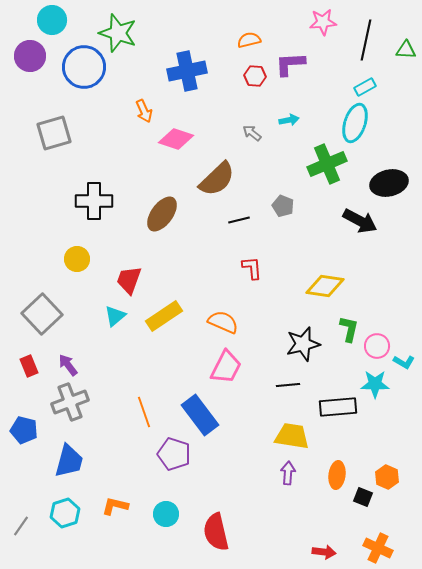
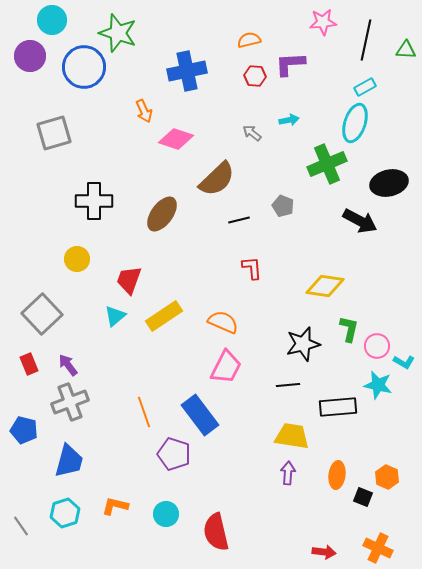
red rectangle at (29, 366): moved 2 px up
cyan star at (375, 384): moved 3 px right, 1 px down; rotated 12 degrees clockwise
gray line at (21, 526): rotated 70 degrees counterclockwise
